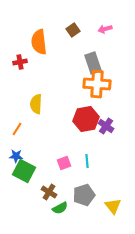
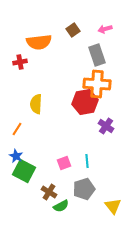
orange semicircle: rotated 90 degrees counterclockwise
gray rectangle: moved 4 px right, 8 px up
red hexagon: moved 1 px left, 17 px up
blue star: rotated 24 degrees clockwise
gray pentagon: moved 6 px up
green semicircle: moved 1 px right, 2 px up
